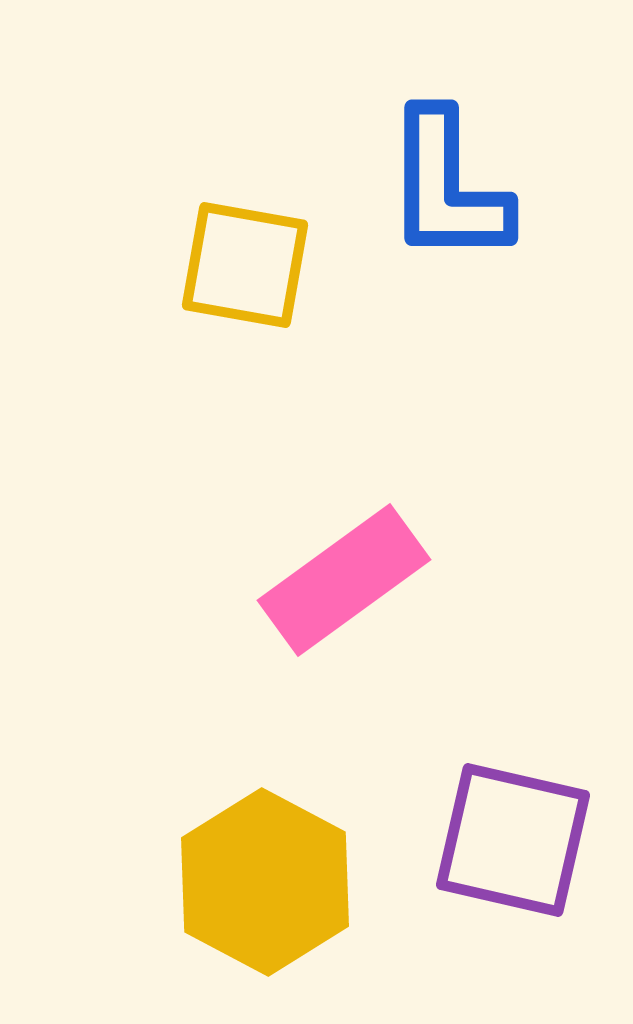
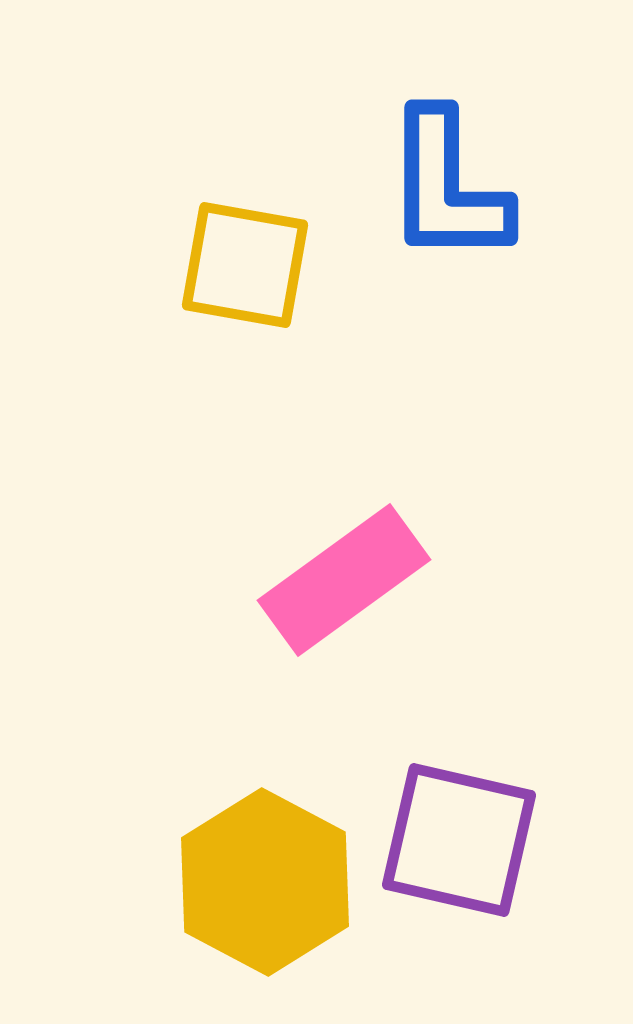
purple square: moved 54 px left
